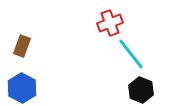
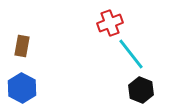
brown rectangle: rotated 10 degrees counterclockwise
